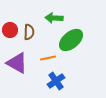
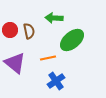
brown semicircle: moved 1 px up; rotated 14 degrees counterclockwise
green ellipse: moved 1 px right
purple triangle: moved 2 px left; rotated 10 degrees clockwise
